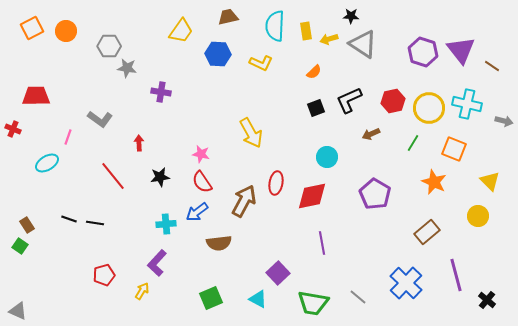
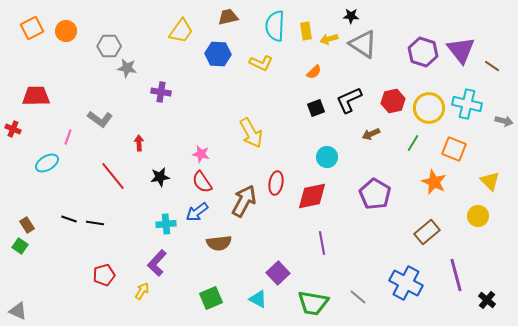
blue cross at (406, 283): rotated 16 degrees counterclockwise
